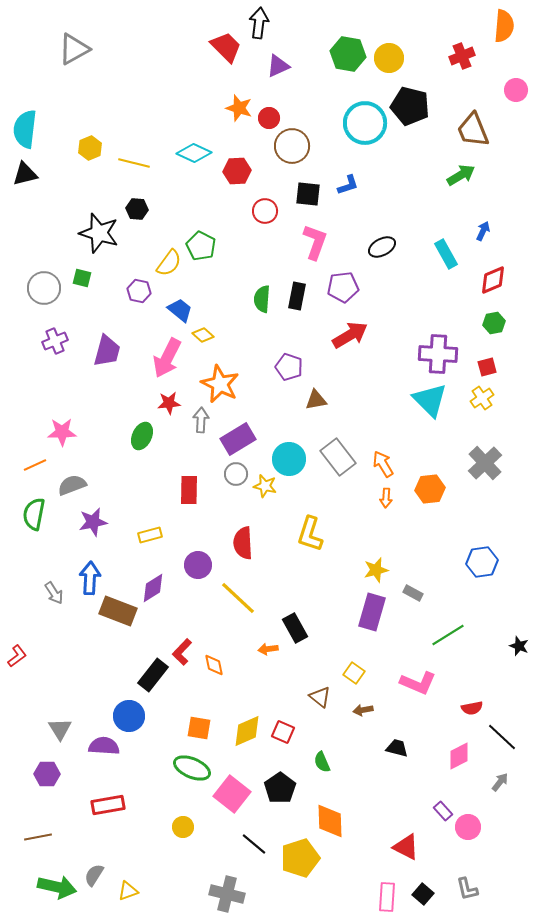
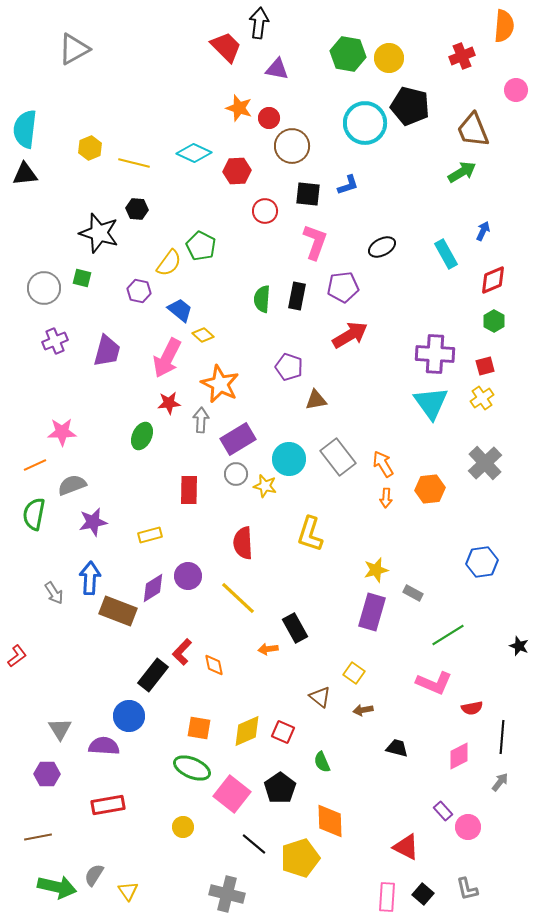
purple triangle at (278, 66): moved 1 px left, 3 px down; rotated 35 degrees clockwise
black triangle at (25, 174): rotated 8 degrees clockwise
green arrow at (461, 175): moved 1 px right, 3 px up
green hexagon at (494, 323): moved 2 px up; rotated 20 degrees counterclockwise
purple cross at (438, 354): moved 3 px left
red square at (487, 367): moved 2 px left, 1 px up
cyan triangle at (430, 400): moved 1 px right, 3 px down; rotated 9 degrees clockwise
purple circle at (198, 565): moved 10 px left, 11 px down
pink L-shape at (418, 683): moved 16 px right
black line at (502, 737): rotated 52 degrees clockwise
yellow triangle at (128, 891): rotated 45 degrees counterclockwise
